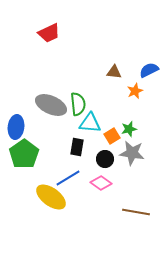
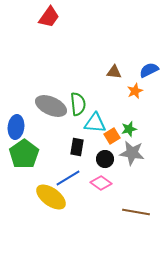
red trapezoid: moved 16 px up; rotated 30 degrees counterclockwise
gray ellipse: moved 1 px down
cyan triangle: moved 5 px right
